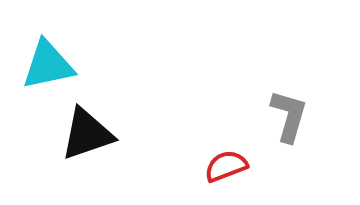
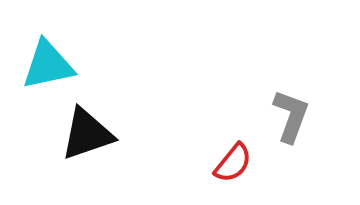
gray L-shape: moved 2 px right; rotated 4 degrees clockwise
red semicircle: moved 7 px right, 3 px up; rotated 150 degrees clockwise
